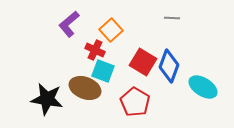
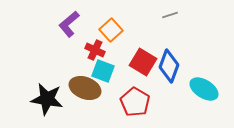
gray line: moved 2 px left, 3 px up; rotated 21 degrees counterclockwise
cyan ellipse: moved 1 px right, 2 px down
